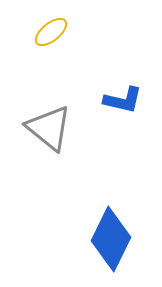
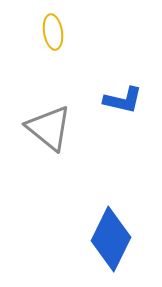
yellow ellipse: moved 2 px right; rotated 60 degrees counterclockwise
